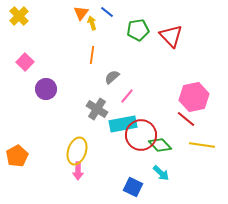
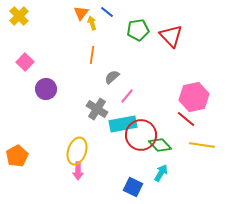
cyan arrow: rotated 102 degrees counterclockwise
